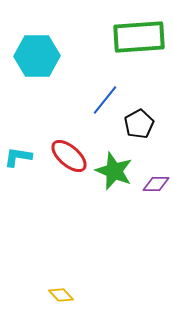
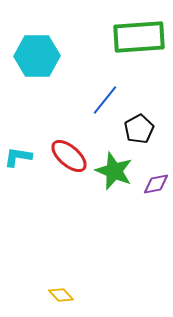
black pentagon: moved 5 px down
purple diamond: rotated 12 degrees counterclockwise
